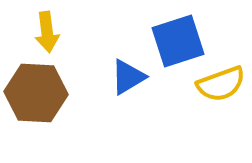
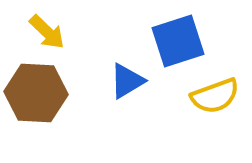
yellow arrow: rotated 39 degrees counterclockwise
blue triangle: moved 1 px left, 4 px down
yellow semicircle: moved 6 px left, 12 px down
